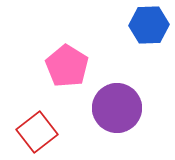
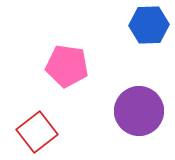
pink pentagon: rotated 24 degrees counterclockwise
purple circle: moved 22 px right, 3 px down
